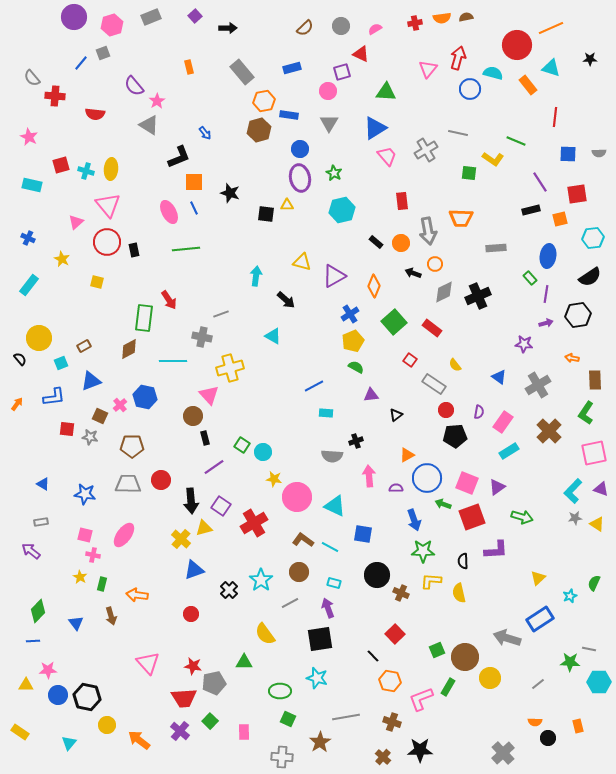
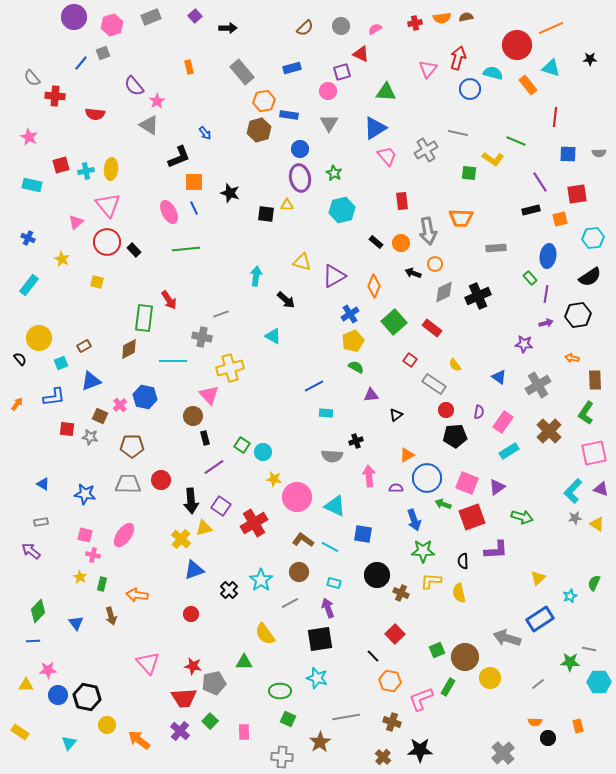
cyan cross at (86, 171): rotated 28 degrees counterclockwise
black rectangle at (134, 250): rotated 32 degrees counterclockwise
